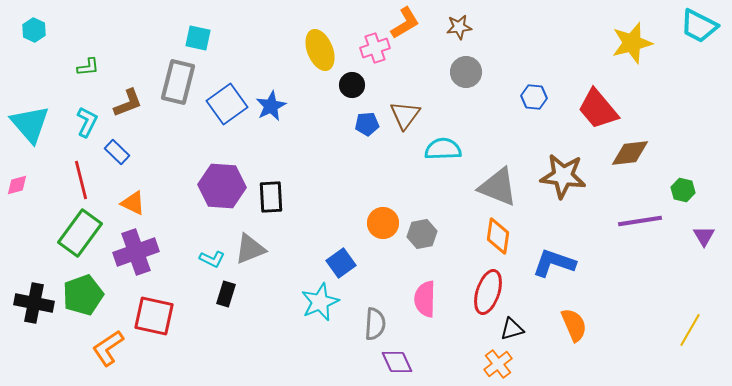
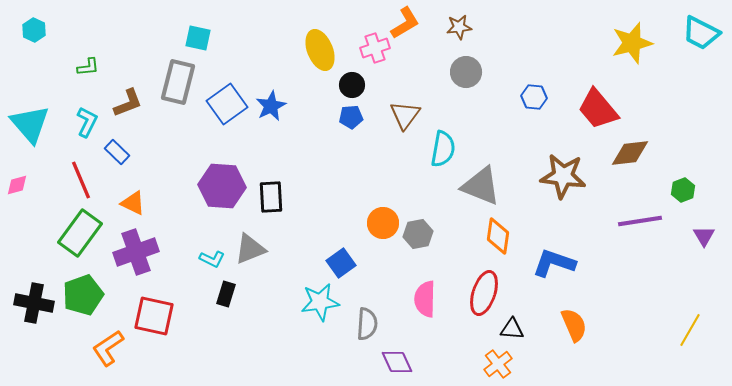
cyan trapezoid at (699, 26): moved 2 px right, 7 px down
blue pentagon at (367, 124): moved 16 px left, 7 px up
cyan semicircle at (443, 149): rotated 102 degrees clockwise
red line at (81, 180): rotated 9 degrees counterclockwise
gray triangle at (498, 187): moved 17 px left, 1 px up
green hexagon at (683, 190): rotated 25 degrees clockwise
gray hexagon at (422, 234): moved 4 px left
red ellipse at (488, 292): moved 4 px left, 1 px down
cyan star at (320, 302): rotated 15 degrees clockwise
gray semicircle at (375, 324): moved 8 px left
black triangle at (512, 329): rotated 20 degrees clockwise
